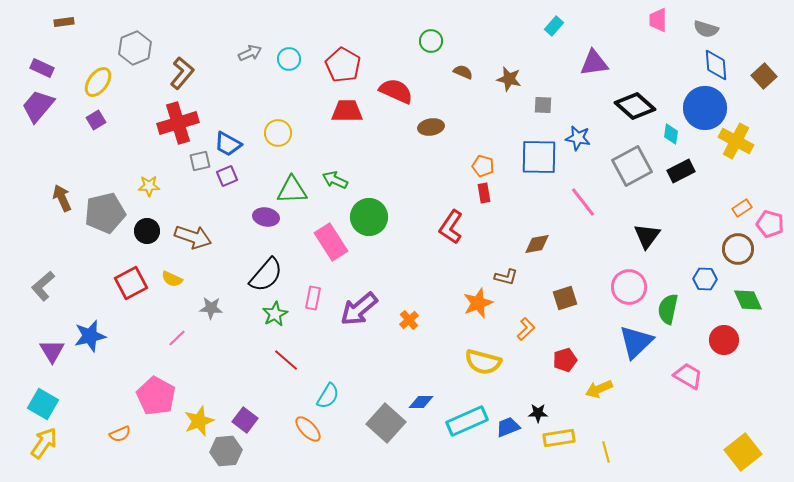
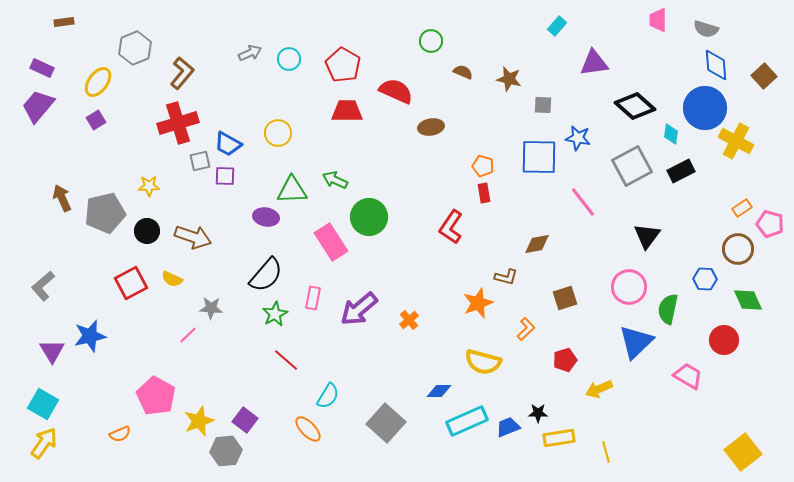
cyan rectangle at (554, 26): moved 3 px right
purple square at (227, 176): moved 2 px left; rotated 25 degrees clockwise
pink line at (177, 338): moved 11 px right, 3 px up
blue diamond at (421, 402): moved 18 px right, 11 px up
